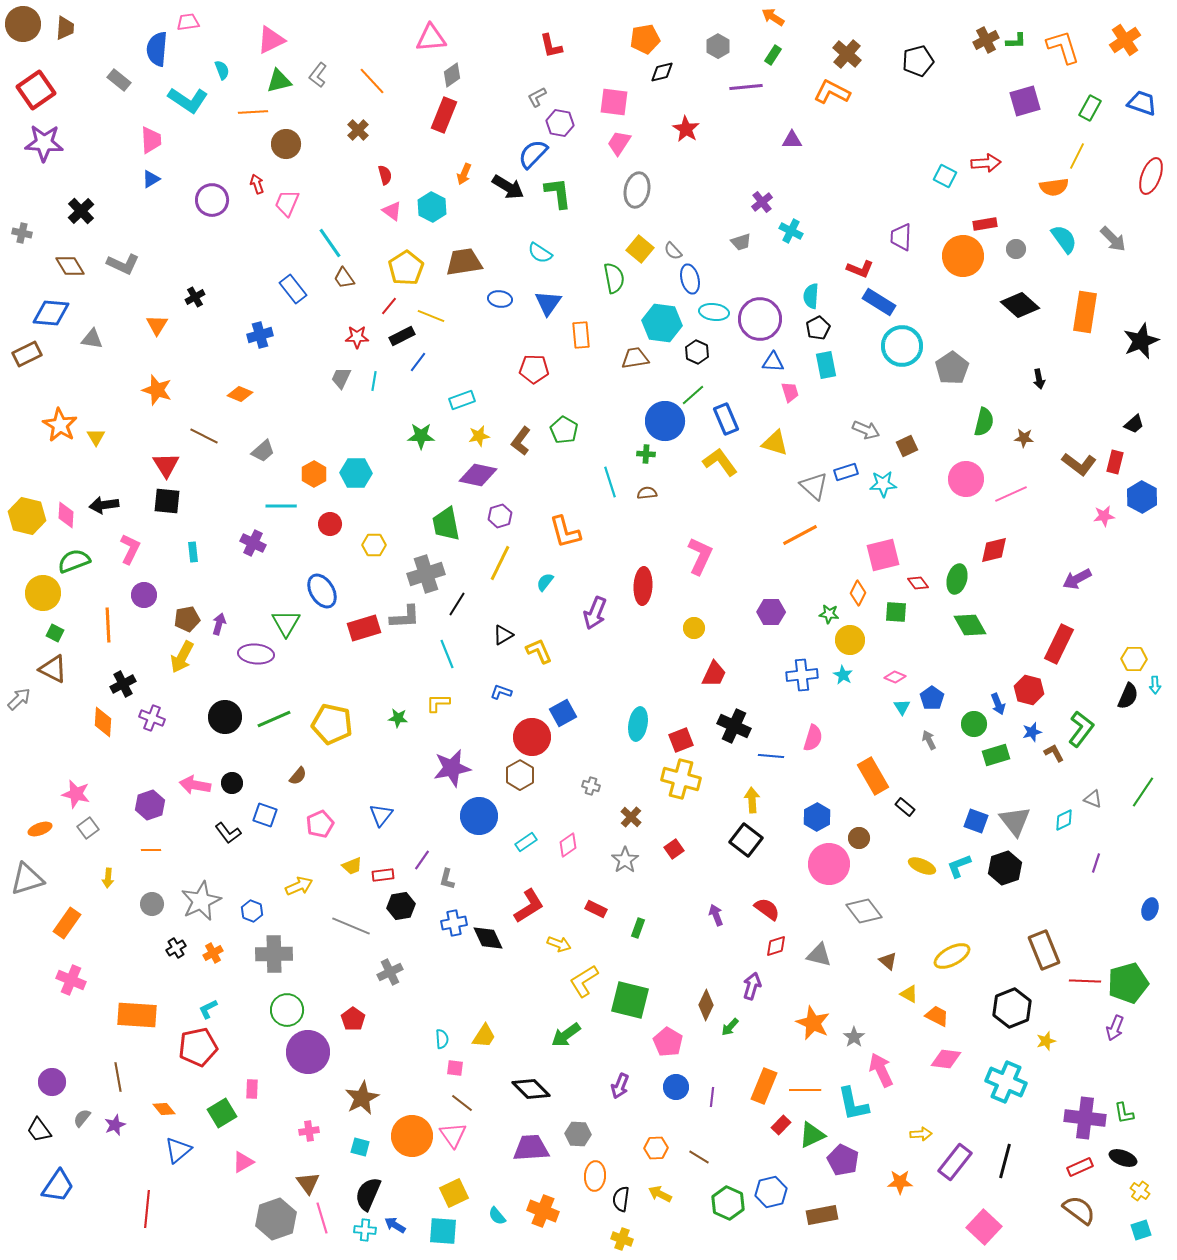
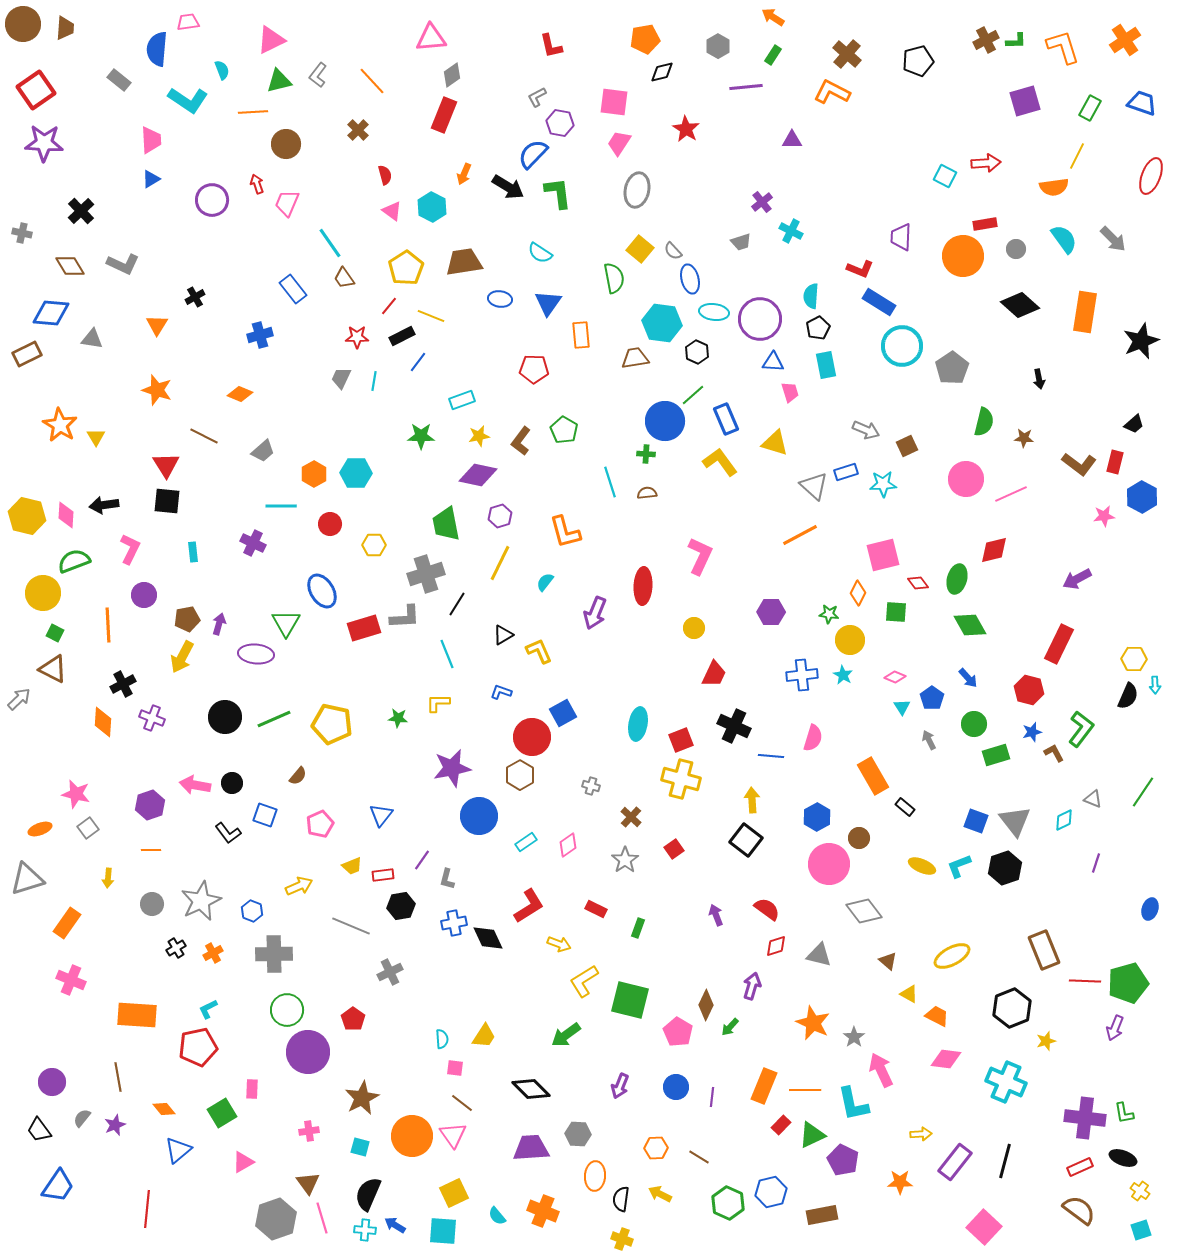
blue arrow at (998, 704): moved 30 px left, 26 px up; rotated 20 degrees counterclockwise
pink pentagon at (668, 1042): moved 10 px right, 10 px up
